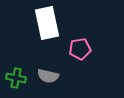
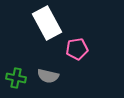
white rectangle: rotated 16 degrees counterclockwise
pink pentagon: moved 3 px left
